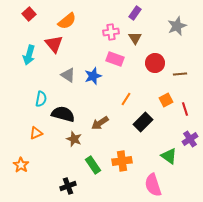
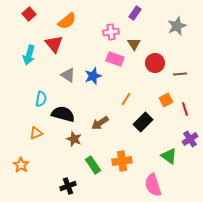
brown triangle: moved 1 px left, 6 px down
